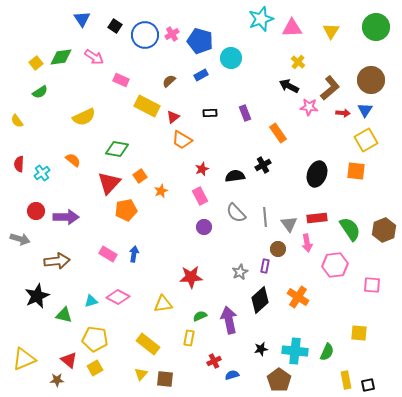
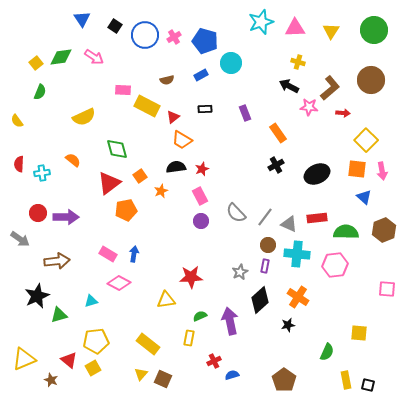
cyan star at (261, 19): moved 3 px down
green circle at (376, 27): moved 2 px left, 3 px down
pink triangle at (292, 28): moved 3 px right
pink cross at (172, 34): moved 2 px right, 3 px down
blue pentagon at (200, 41): moved 5 px right
cyan circle at (231, 58): moved 5 px down
yellow cross at (298, 62): rotated 24 degrees counterclockwise
pink rectangle at (121, 80): moved 2 px right, 10 px down; rotated 21 degrees counterclockwise
brown semicircle at (169, 81): moved 2 px left, 1 px up; rotated 152 degrees counterclockwise
green semicircle at (40, 92): rotated 35 degrees counterclockwise
blue triangle at (365, 110): moved 1 px left, 87 px down; rotated 21 degrees counterclockwise
black rectangle at (210, 113): moved 5 px left, 4 px up
yellow square at (366, 140): rotated 15 degrees counterclockwise
green diamond at (117, 149): rotated 65 degrees clockwise
black cross at (263, 165): moved 13 px right
orange square at (356, 171): moved 1 px right, 2 px up
cyan cross at (42, 173): rotated 28 degrees clockwise
black ellipse at (317, 174): rotated 45 degrees clockwise
black semicircle at (235, 176): moved 59 px left, 9 px up
red triangle at (109, 183): rotated 10 degrees clockwise
red circle at (36, 211): moved 2 px right, 2 px down
gray line at (265, 217): rotated 42 degrees clockwise
gray triangle at (289, 224): rotated 30 degrees counterclockwise
purple circle at (204, 227): moved 3 px left, 6 px up
green semicircle at (350, 229): moved 4 px left, 3 px down; rotated 55 degrees counterclockwise
gray arrow at (20, 239): rotated 18 degrees clockwise
pink arrow at (307, 243): moved 75 px right, 72 px up
brown circle at (278, 249): moved 10 px left, 4 px up
pink square at (372, 285): moved 15 px right, 4 px down
pink diamond at (118, 297): moved 1 px right, 14 px up
yellow triangle at (163, 304): moved 3 px right, 4 px up
green triangle at (64, 315): moved 5 px left; rotated 30 degrees counterclockwise
purple arrow at (229, 320): moved 1 px right, 1 px down
yellow pentagon at (95, 339): moved 1 px right, 2 px down; rotated 15 degrees counterclockwise
black star at (261, 349): moved 27 px right, 24 px up
cyan cross at (295, 351): moved 2 px right, 97 px up
yellow square at (95, 368): moved 2 px left
brown square at (165, 379): moved 2 px left; rotated 18 degrees clockwise
brown star at (57, 380): moved 6 px left; rotated 24 degrees clockwise
brown pentagon at (279, 380): moved 5 px right
black square at (368, 385): rotated 24 degrees clockwise
